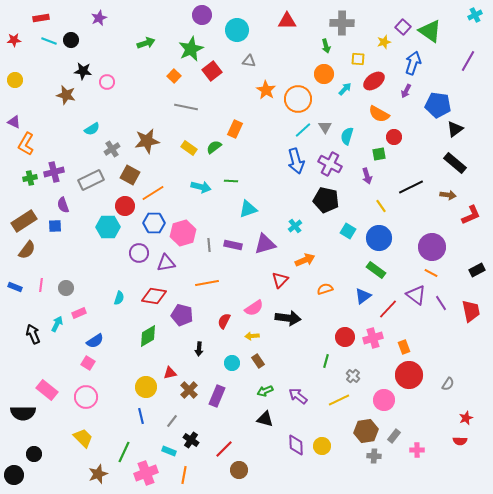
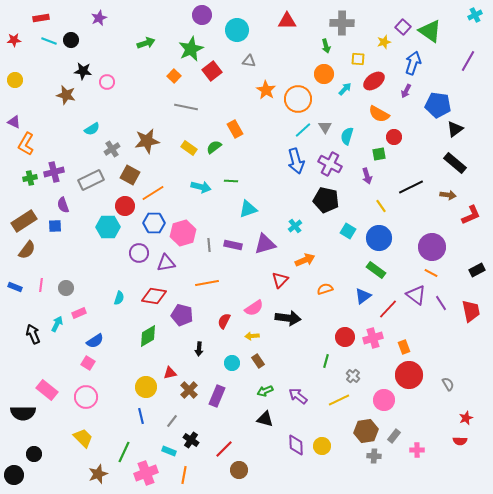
orange rectangle at (235, 129): rotated 54 degrees counterclockwise
gray semicircle at (448, 384): rotated 64 degrees counterclockwise
